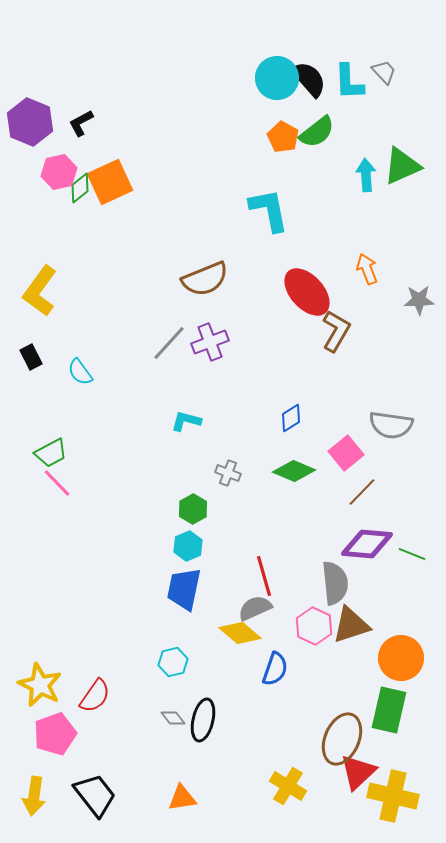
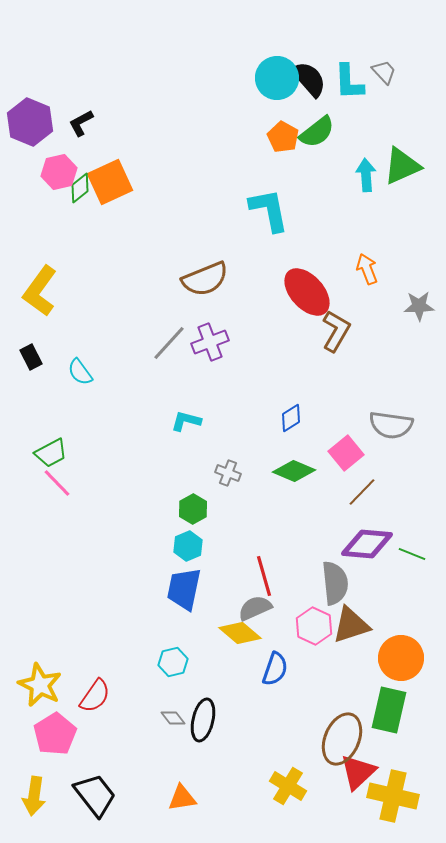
gray star at (419, 300): moved 6 px down
pink pentagon at (55, 734): rotated 12 degrees counterclockwise
